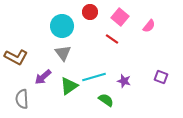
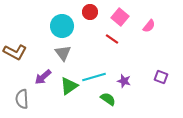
brown L-shape: moved 1 px left, 5 px up
green semicircle: moved 2 px right, 1 px up
